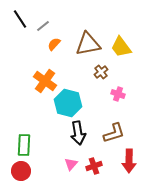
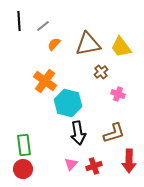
black line: moved 1 px left, 2 px down; rotated 30 degrees clockwise
green rectangle: rotated 10 degrees counterclockwise
red circle: moved 2 px right, 2 px up
